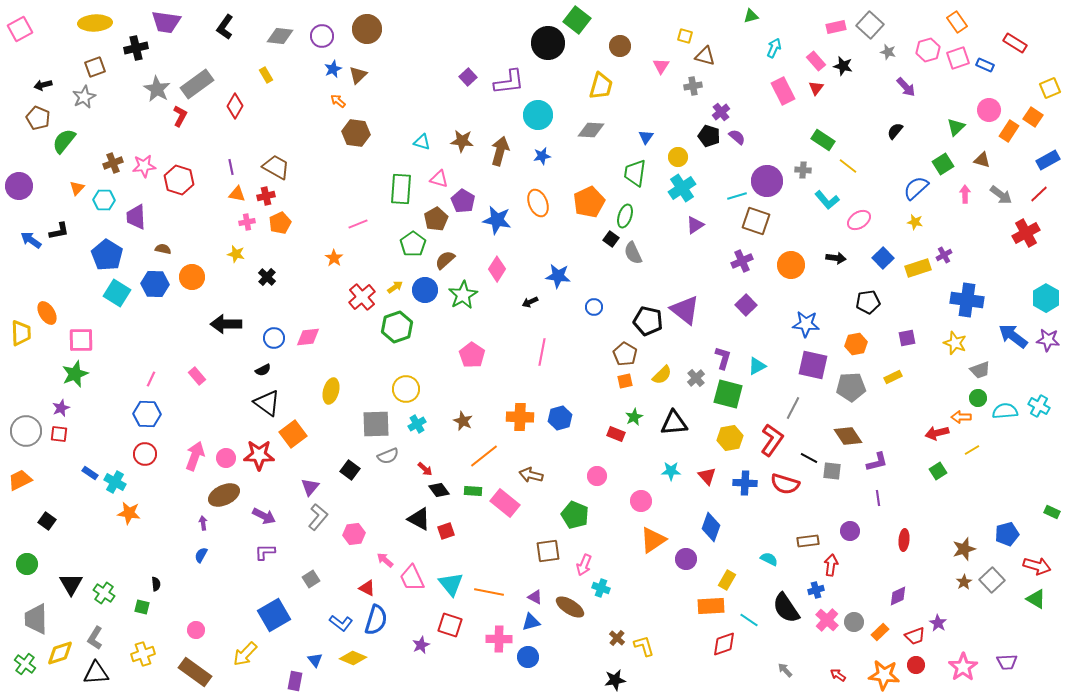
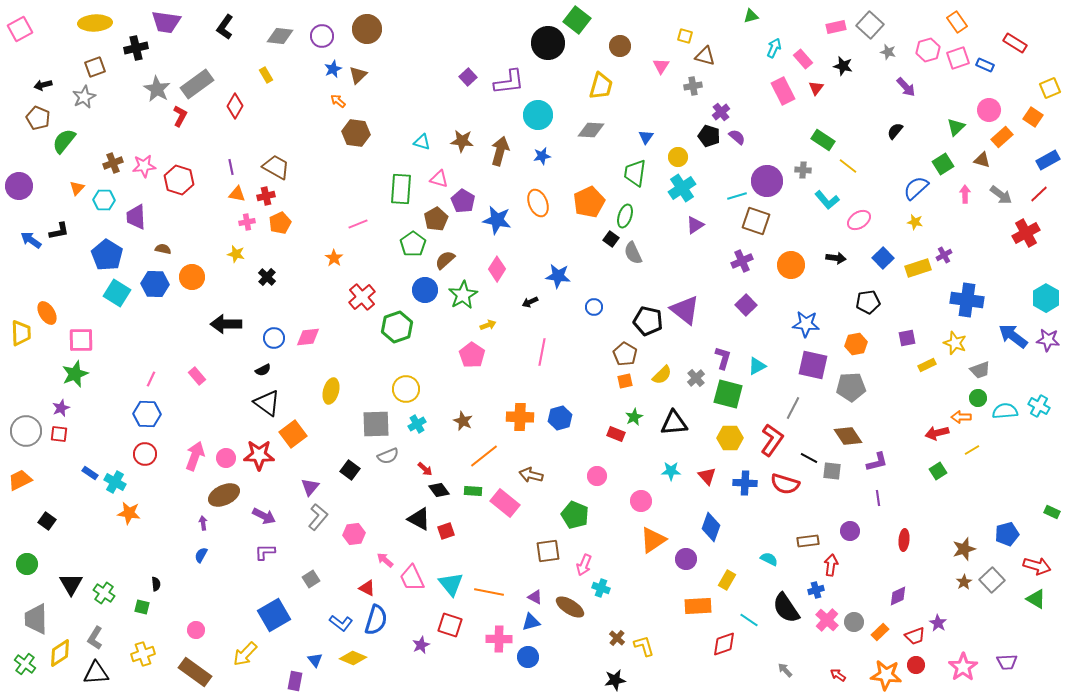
pink rectangle at (816, 61): moved 13 px left, 2 px up
orange rectangle at (1009, 131): moved 7 px left, 6 px down; rotated 15 degrees clockwise
yellow arrow at (395, 287): moved 93 px right, 38 px down; rotated 14 degrees clockwise
yellow rectangle at (893, 377): moved 34 px right, 12 px up
yellow hexagon at (730, 438): rotated 10 degrees clockwise
orange rectangle at (711, 606): moved 13 px left
yellow diamond at (60, 653): rotated 16 degrees counterclockwise
orange star at (884, 675): moved 2 px right
